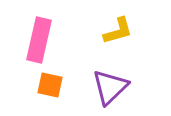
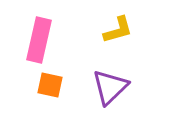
yellow L-shape: moved 1 px up
